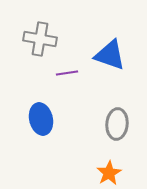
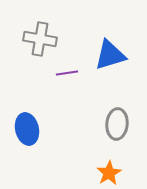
blue triangle: rotated 36 degrees counterclockwise
blue ellipse: moved 14 px left, 10 px down
